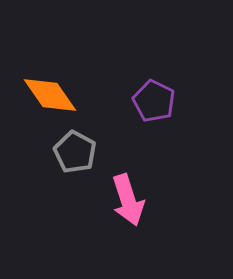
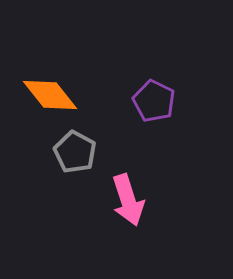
orange diamond: rotated 4 degrees counterclockwise
